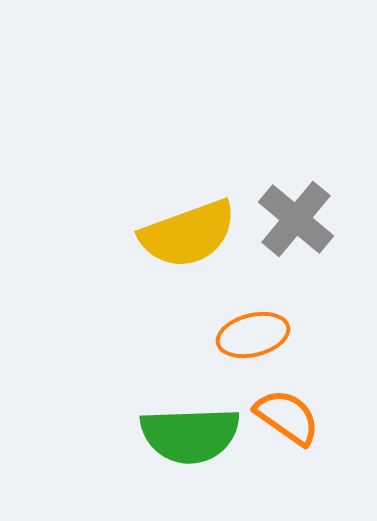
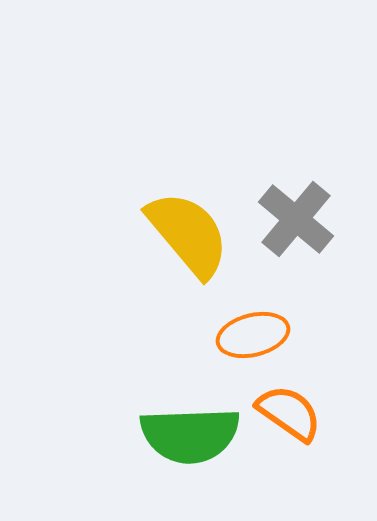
yellow semicircle: rotated 110 degrees counterclockwise
orange semicircle: moved 2 px right, 4 px up
